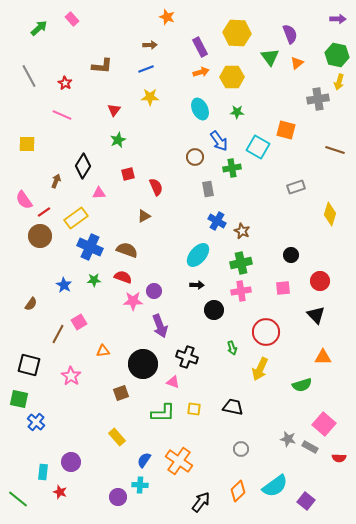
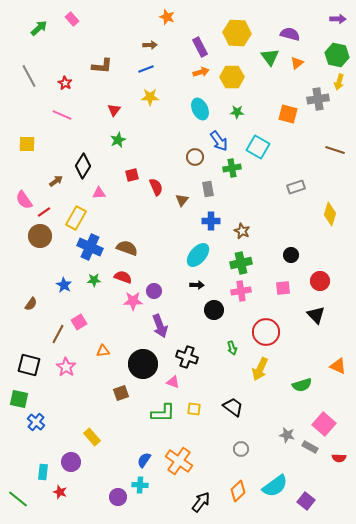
purple semicircle at (290, 34): rotated 54 degrees counterclockwise
orange square at (286, 130): moved 2 px right, 16 px up
red square at (128, 174): moved 4 px right, 1 px down
brown arrow at (56, 181): rotated 32 degrees clockwise
brown triangle at (144, 216): moved 38 px right, 16 px up; rotated 24 degrees counterclockwise
yellow rectangle at (76, 218): rotated 25 degrees counterclockwise
blue cross at (217, 221): moved 6 px left; rotated 30 degrees counterclockwise
brown semicircle at (127, 250): moved 2 px up
orange triangle at (323, 357): moved 15 px right, 9 px down; rotated 24 degrees clockwise
pink star at (71, 376): moved 5 px left, 9 px up
black trapezoid at (233, 407): rotated 25 degrees clockwise
yellow rectangle at (117, 437): moved 25 px left
gray star at (288, 439): moved 1 px left, 4 px up
